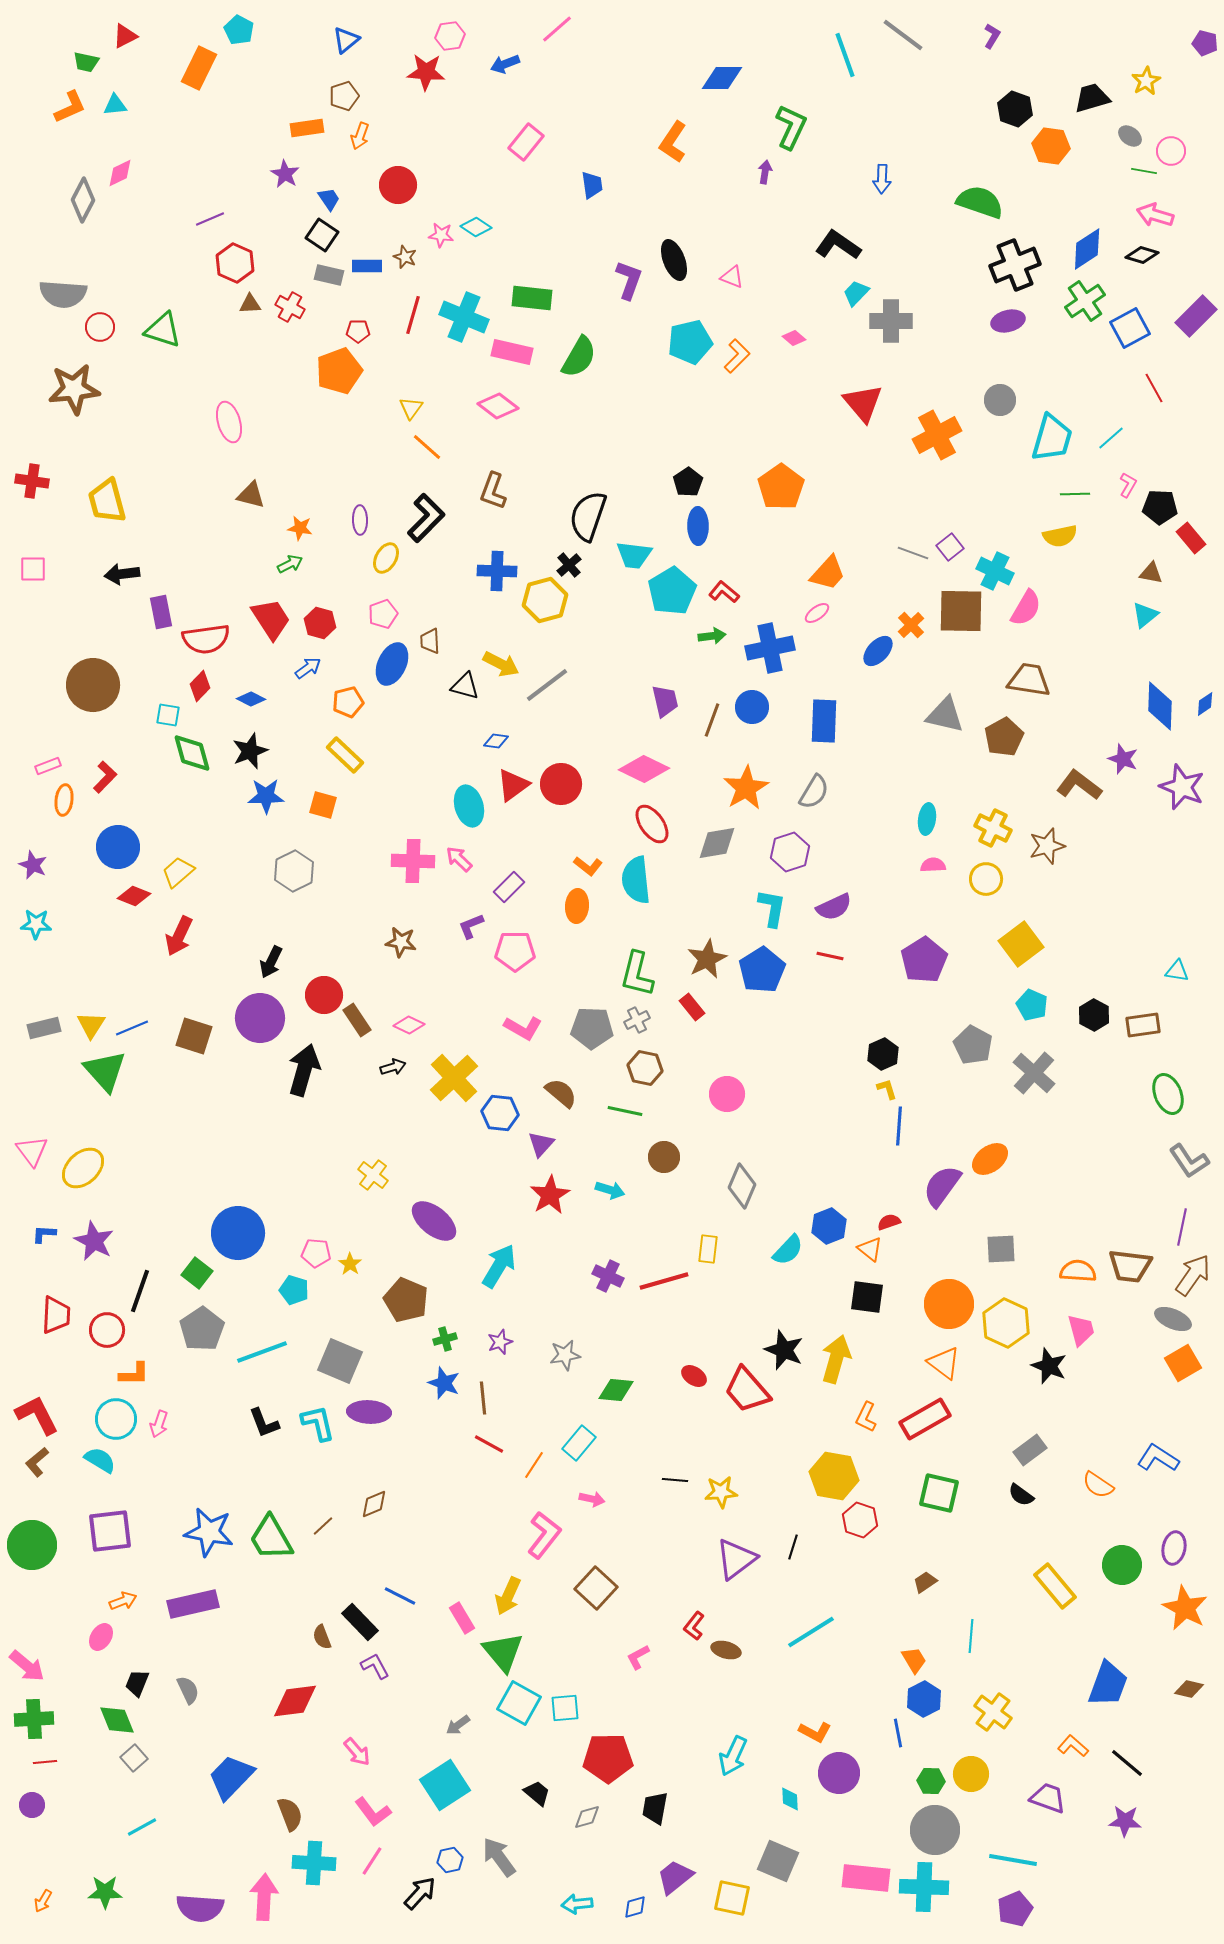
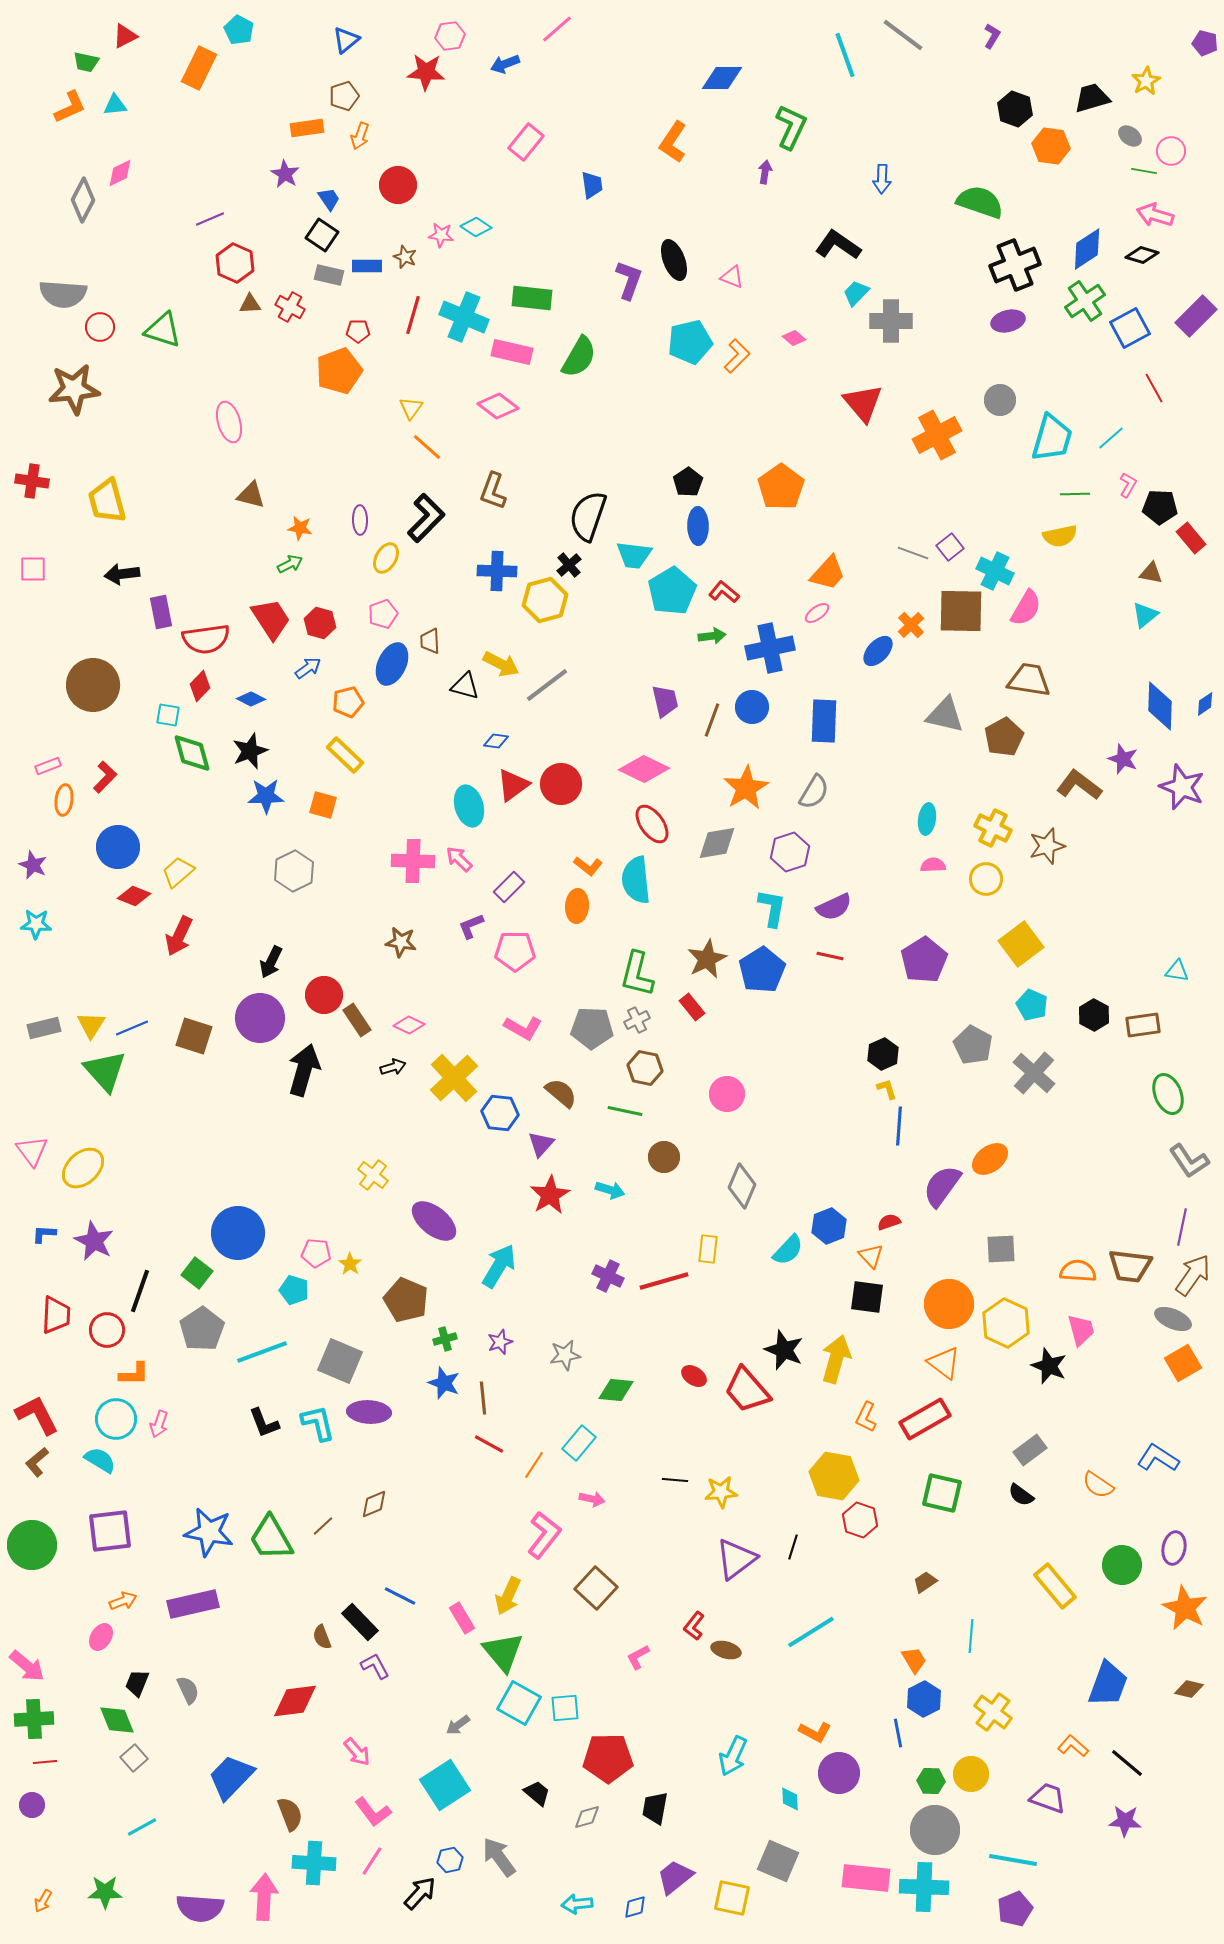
orange triangle at (870, 1249): moved 1 px right, 7 px down; rotated 8 degrees clockwise
green square at (939, 1493): moved 3 px right
